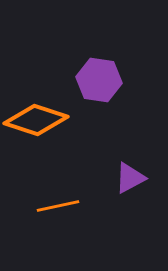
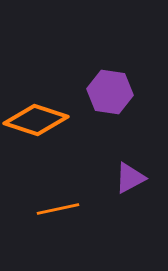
purple hexagon: moved 11 px right, 12 px down
orange line: moved 3 px down
